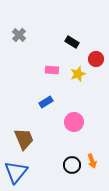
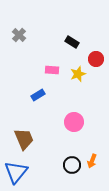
blue rectangle: moved 8 px left, 7 px up
orange arrow: rotated 40 degrees clockwise
